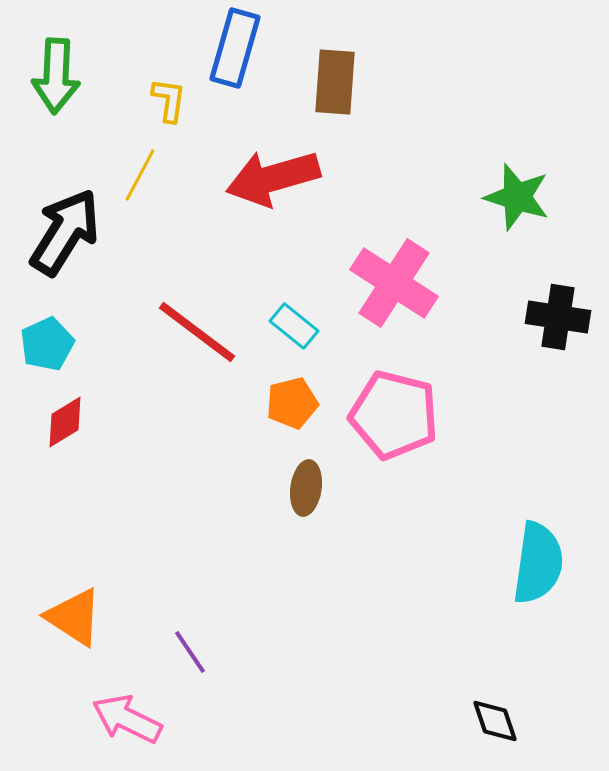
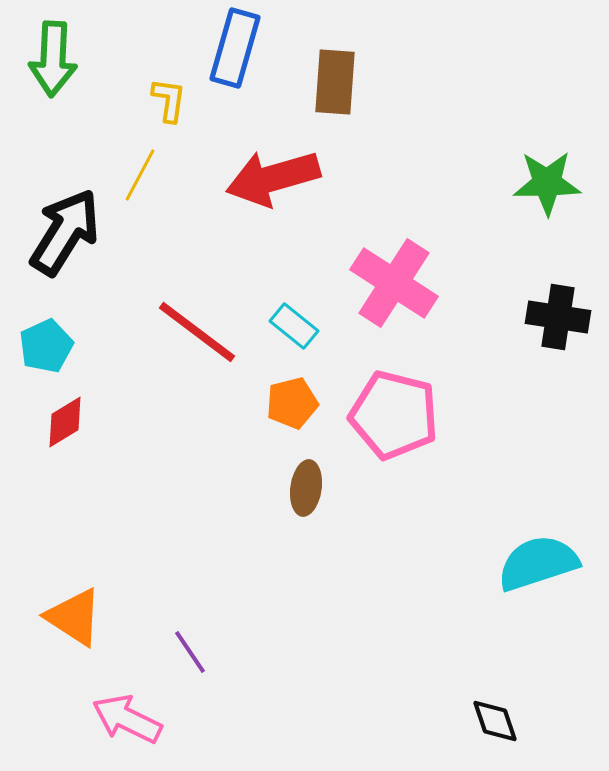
green arrow: moved 3 px left, 17 px up
green star: moved 30 px right, 14 px up; rotated 18 degrees counterclockwise
cyan pentagon: moved 1 px left, 2 px down
cyan semicircle: rotated 116 degrees counterclockwise
